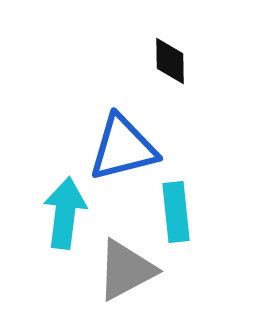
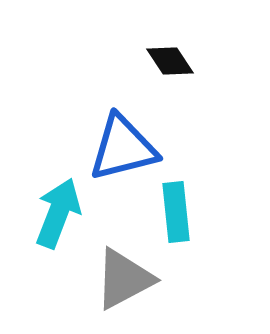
black diamond: rotated 33 degrees counterclockwise
cyan arrow: moved 7 px left; rotated 14 degrees clockwise
gray triangle: moved 2 px left, 9 px down
